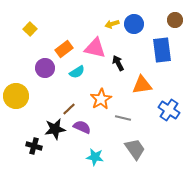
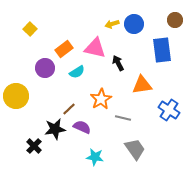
black cross: rotated 28 degrees clockwise
